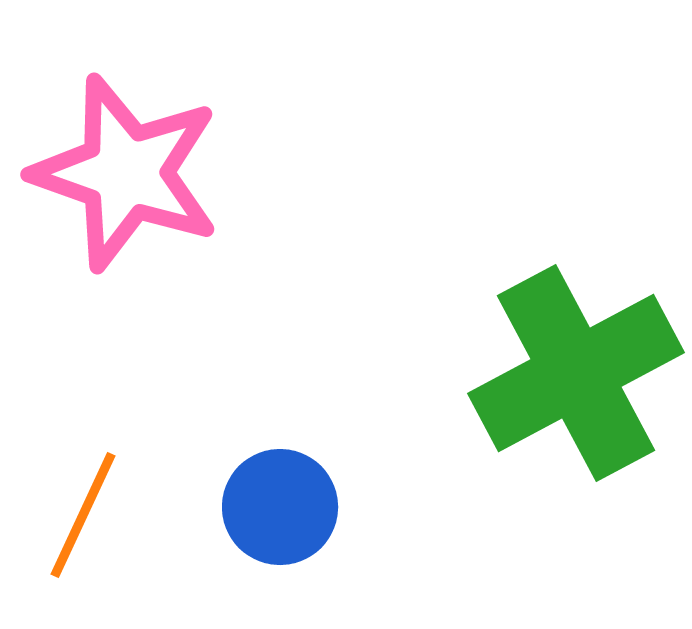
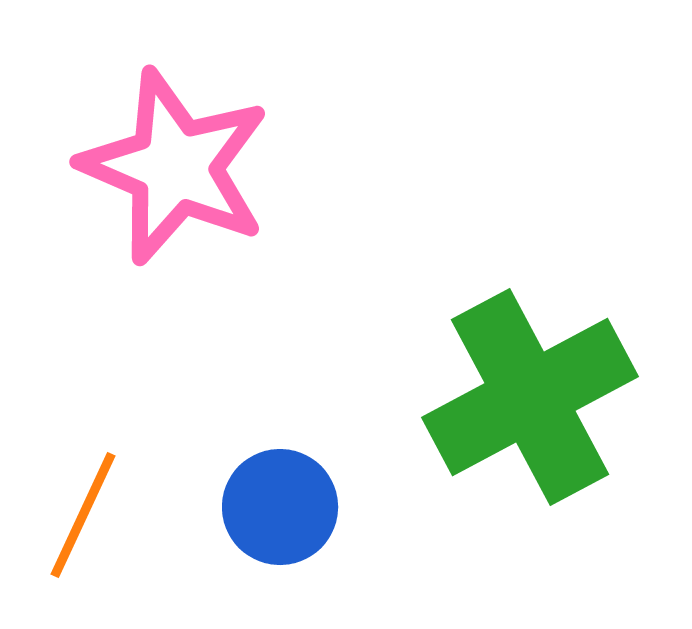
pink star: moved 49 px right, 6 px up; rotated 4 degrees clockwise
green cross: moved 46 px left, 24 px down
